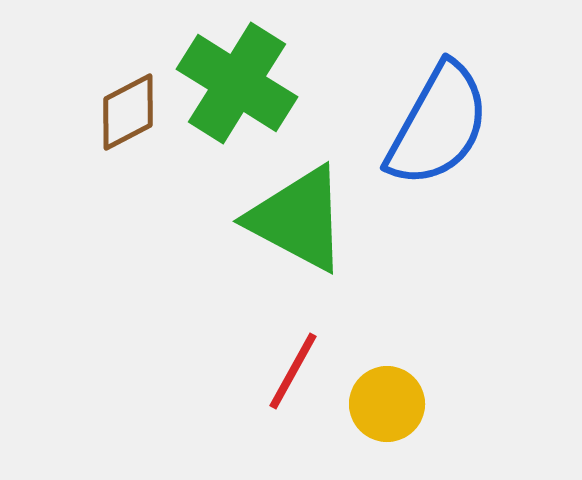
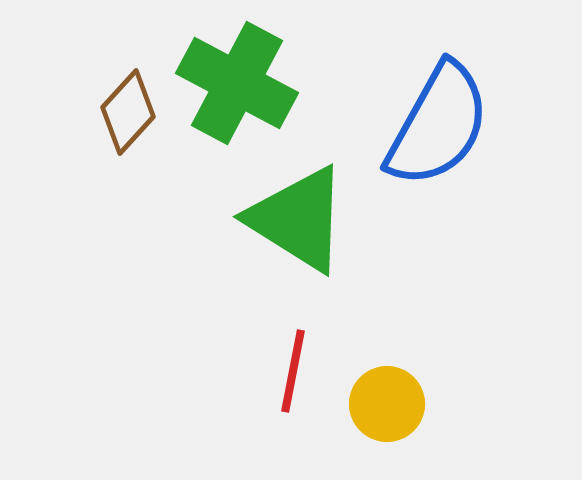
green cross: rotated 4 degrees counterclockwise
brown diamond: rotated 20 degrees counterclockwise
green triangle: rotated 4 degrees clockwise
red line: rotated 18 degrees counterclockwise
